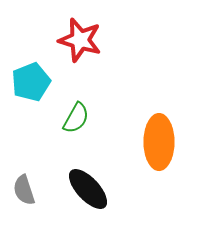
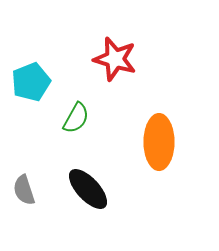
red star: moved 35 px right, 19 px down
